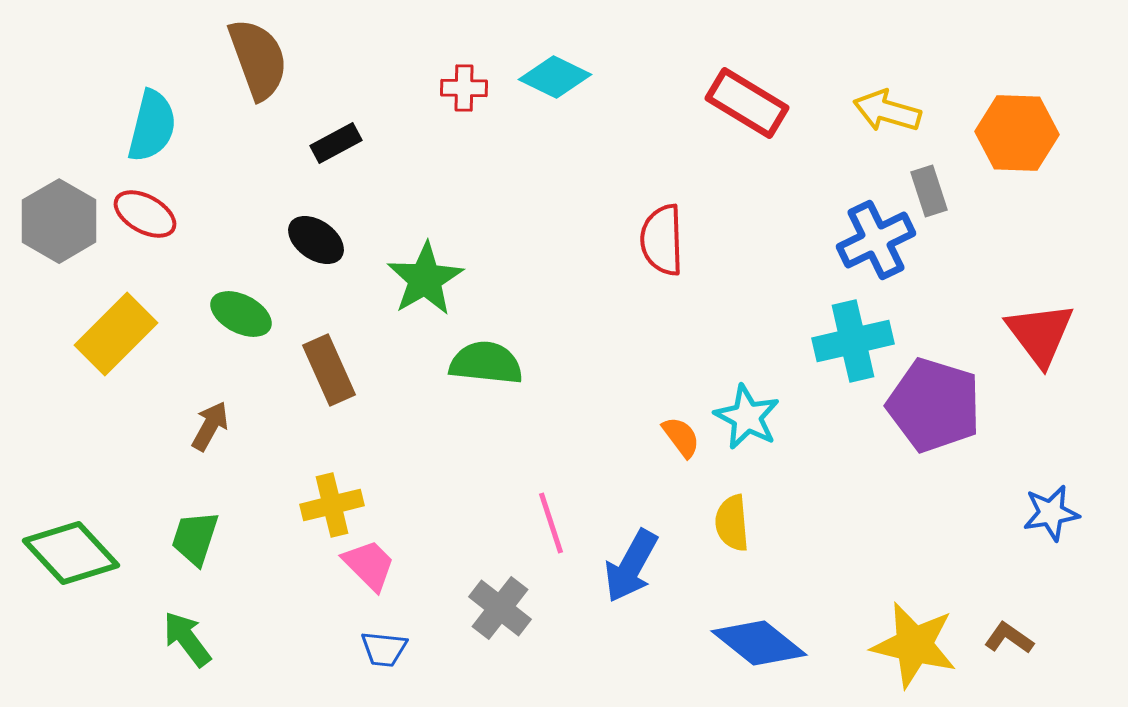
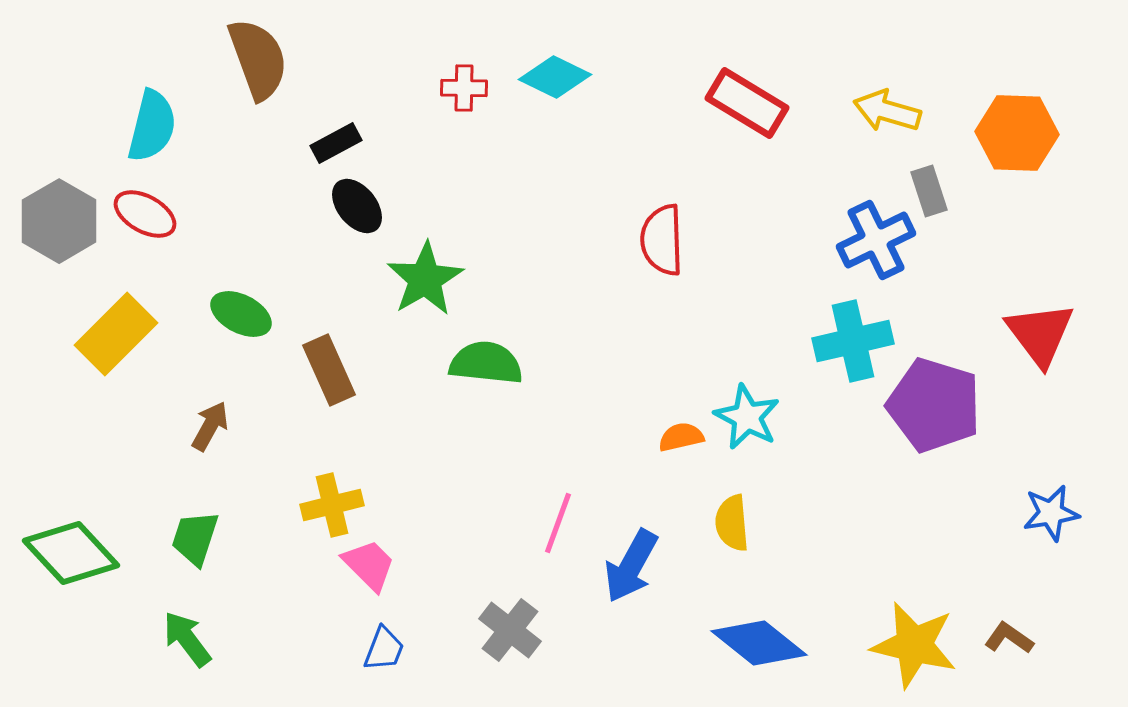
black ellipse: moved 41 px right, 34 px up; rotated 16 degrees clockwise
orange semicircle: rotated 66 degrees counterclockwise
pink line: moved 7 px right; rotated 38 degrees clockwise
gray cross: moved 10 px right, 22 px down
blue trapezoid: rotated 75 degrees counterclockwise
